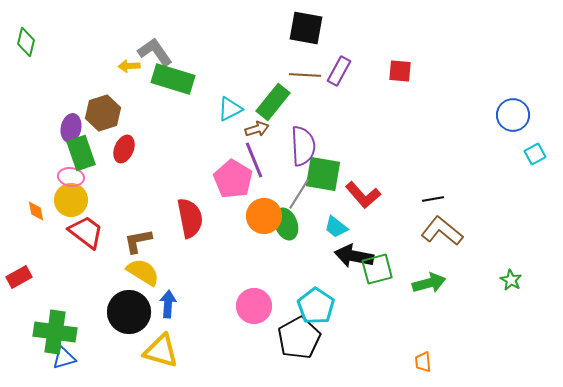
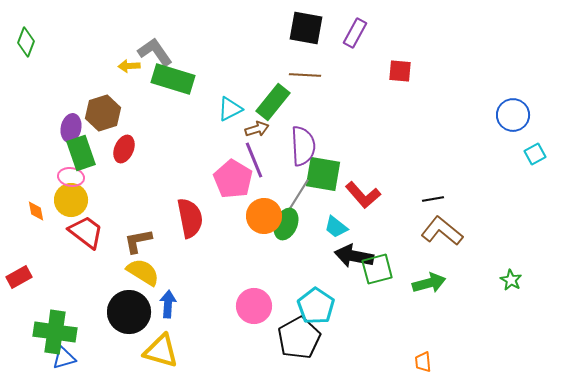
green diamond at (26, 42): rotated 8 degrees clockwise
purple rectangle at (339, 71): moved 16 px right, 38 px up
green ellipse at (286, 224): rotated 44 degrees clockwise
